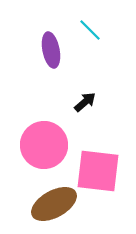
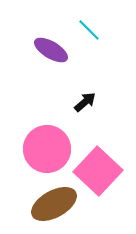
cyan line: moved 1 px left
purple ellipse: rotated 48 degrees counterclockwise
pink circle: moved 3 px right, 4 px down
pink square: rotated 36 degrees clockwise
